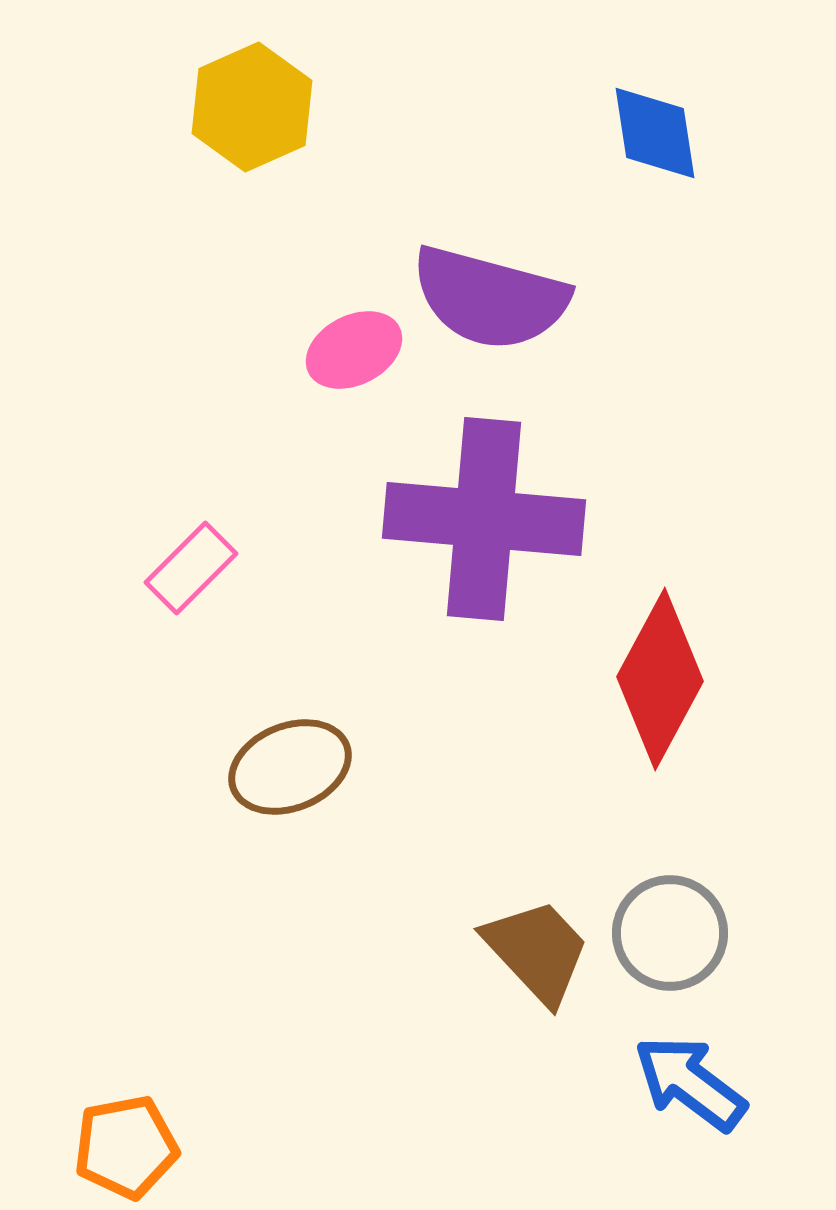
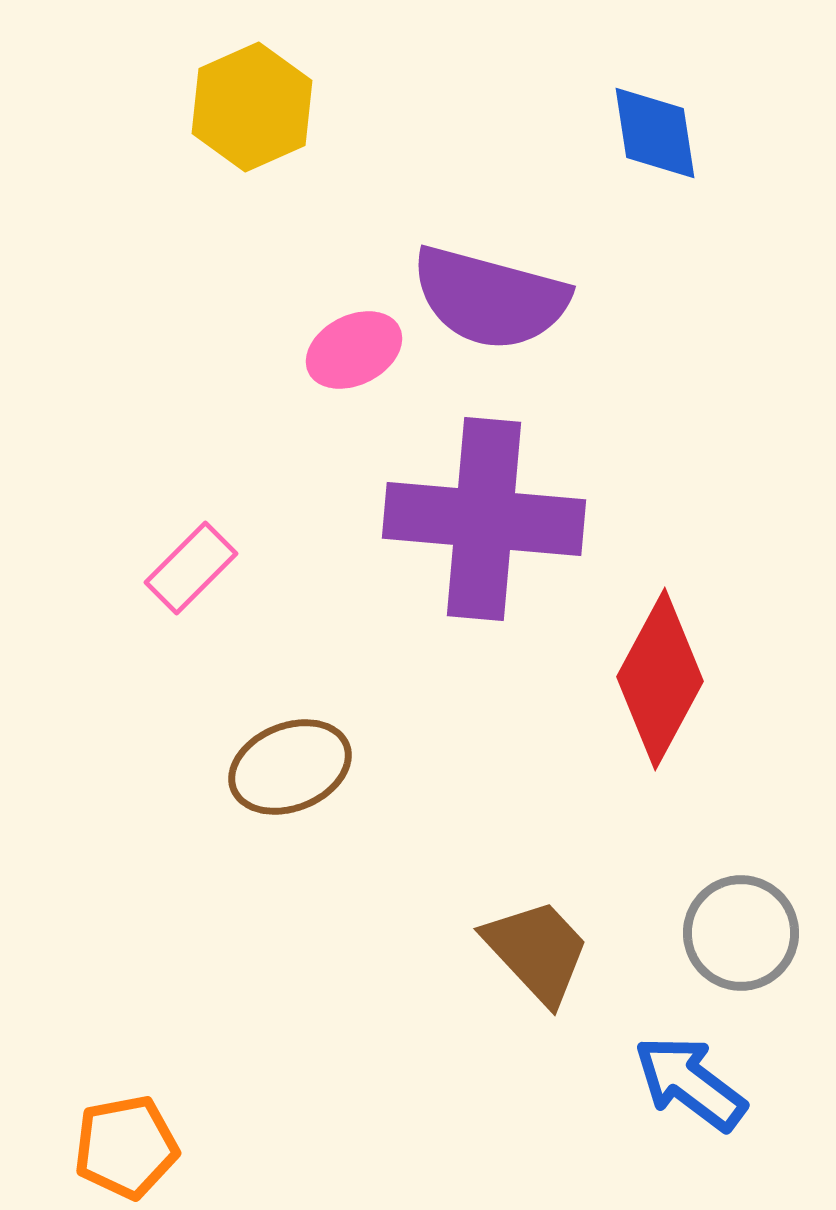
gray circle: moved 71 px right
